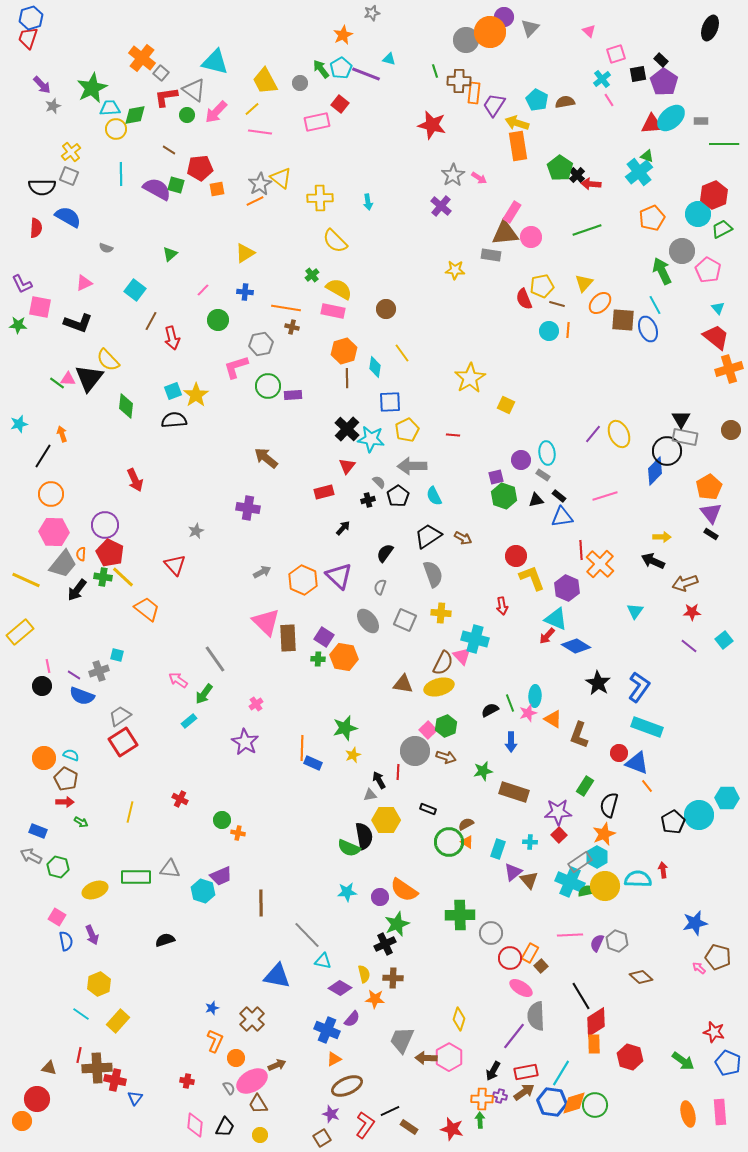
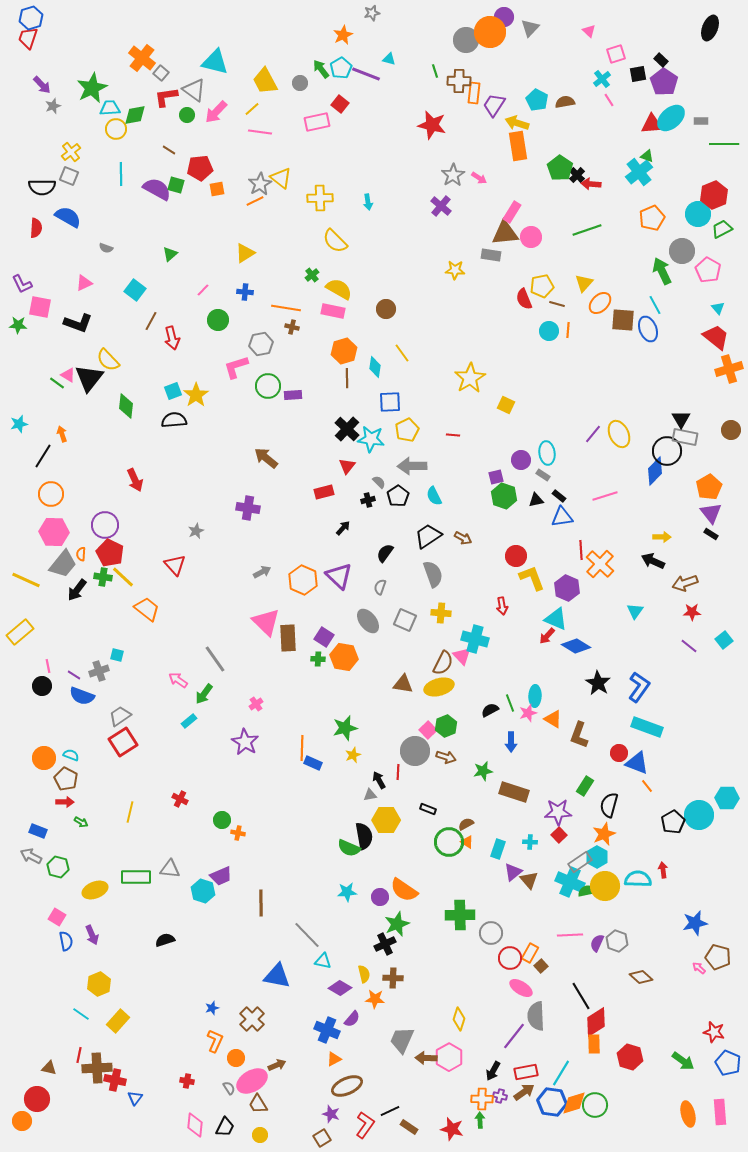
pink triangle at (68, 379): moved 4 px up; rotated 28 degrees clockwise
